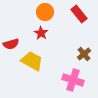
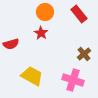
yellow trapezoid: moved 15 px down
